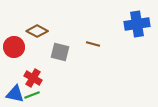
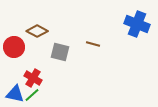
blue cross: rotated 30 degrees clockwise
green line: rotated 21 degrees counterclockwise
